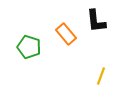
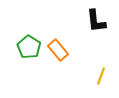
orange rectangle: moved 8 px left, 16 px down
green pentagon: rotated 15 degrees clockwise
